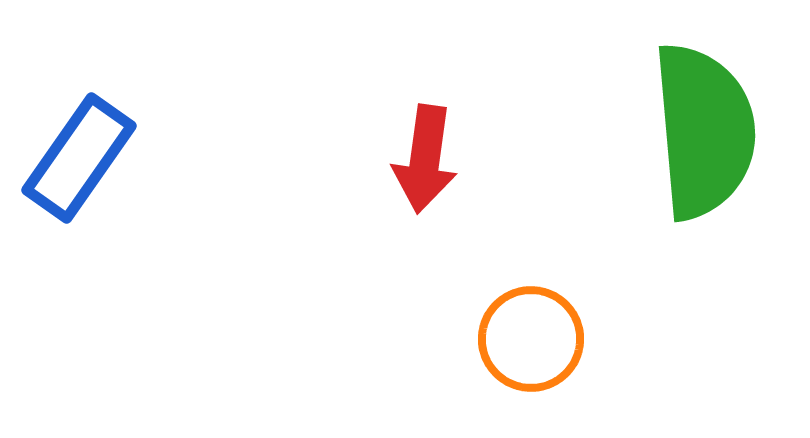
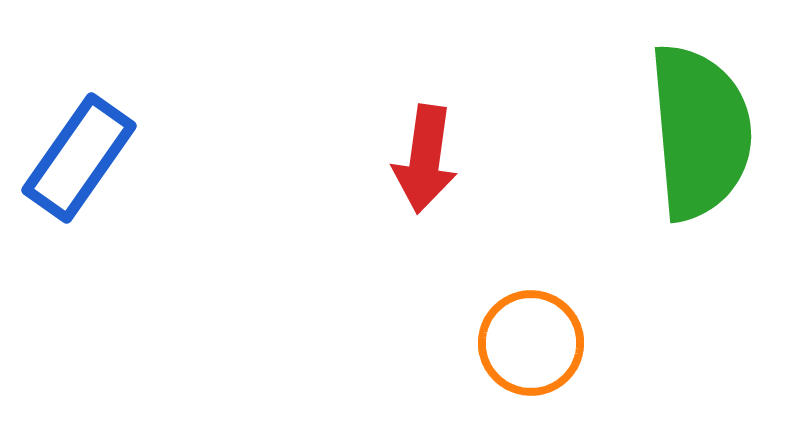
green semicircle: moved 4 px left, 1 px down
orange circle: moved 4 px down
